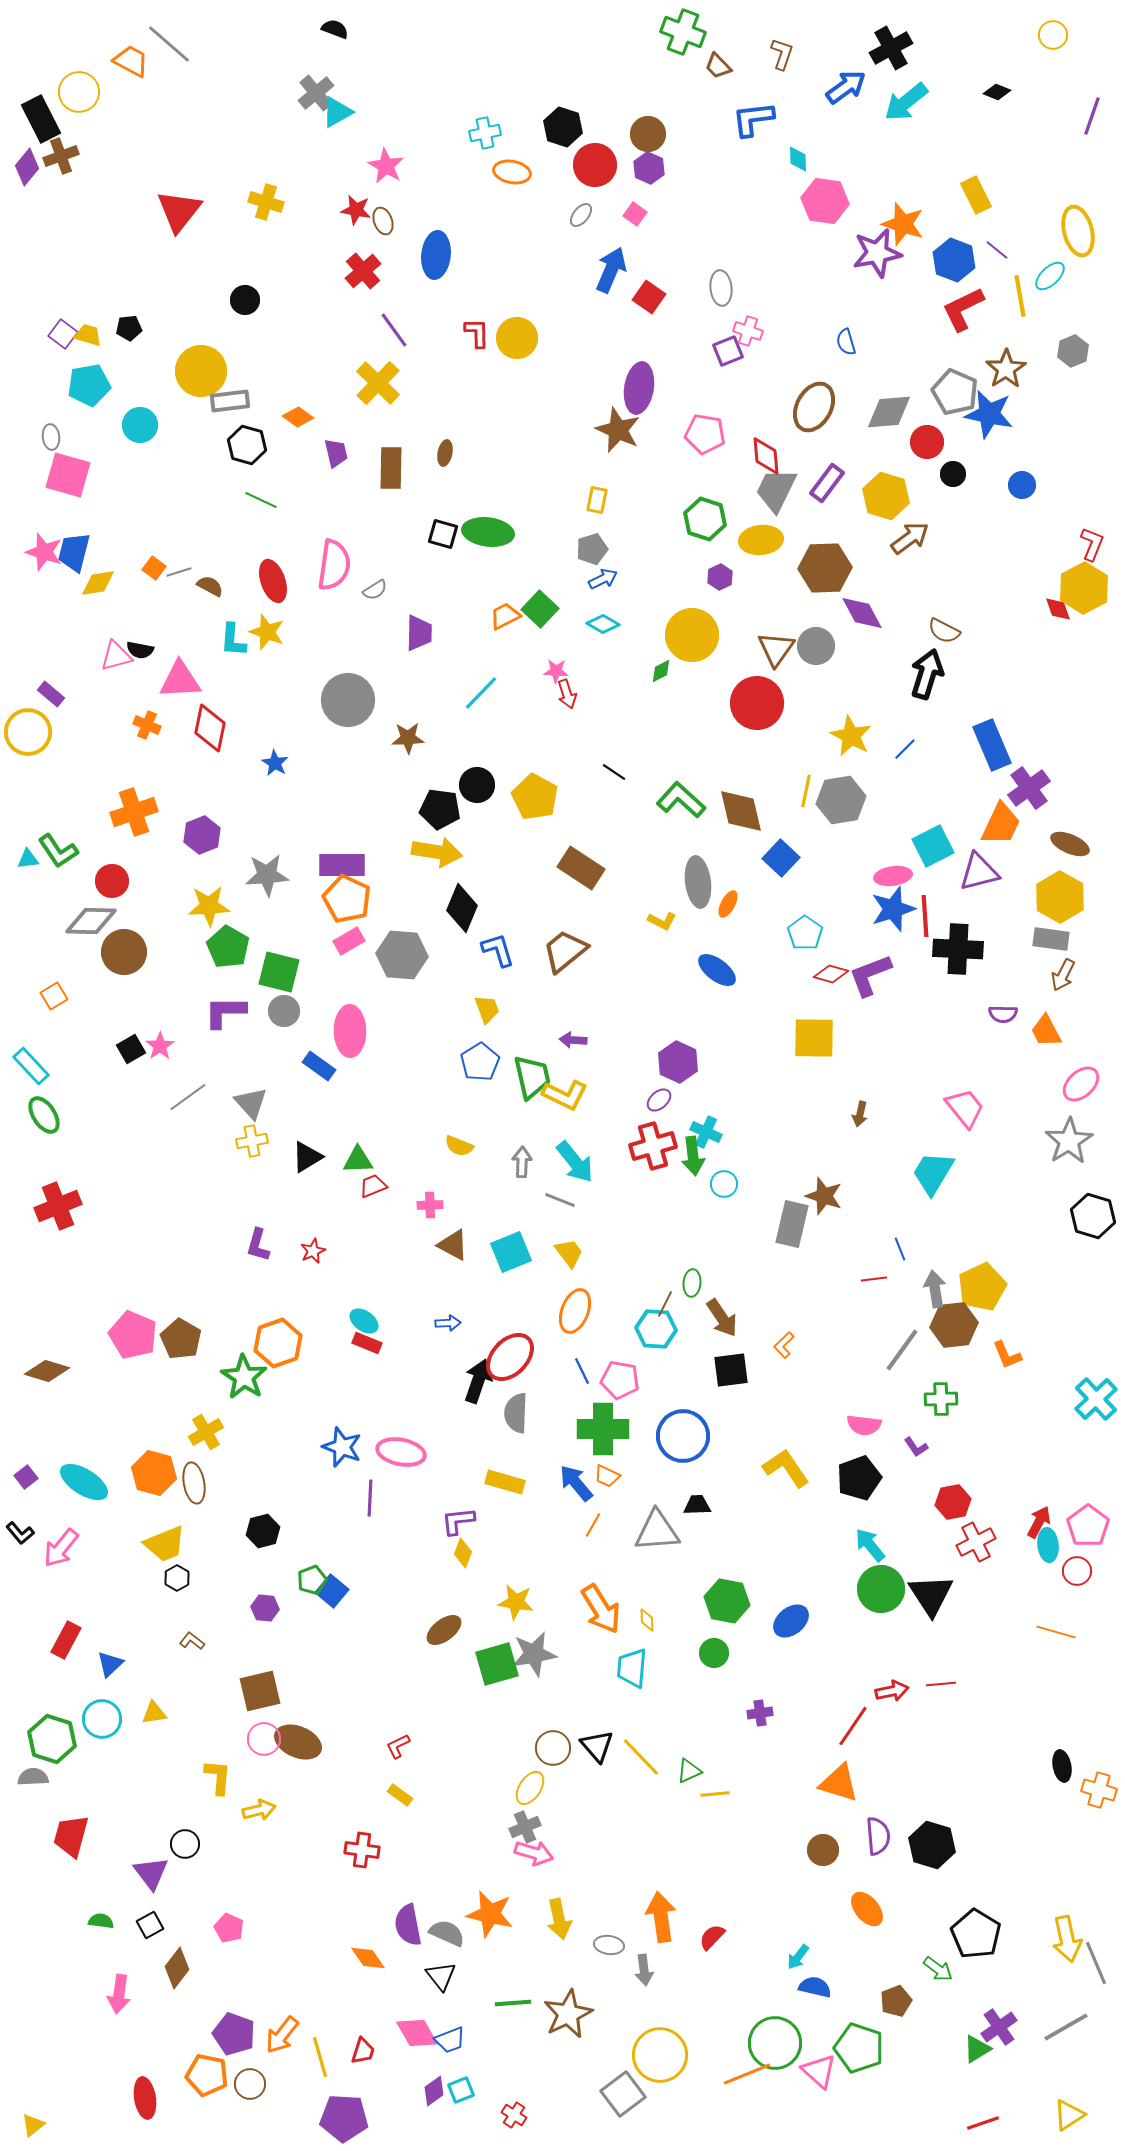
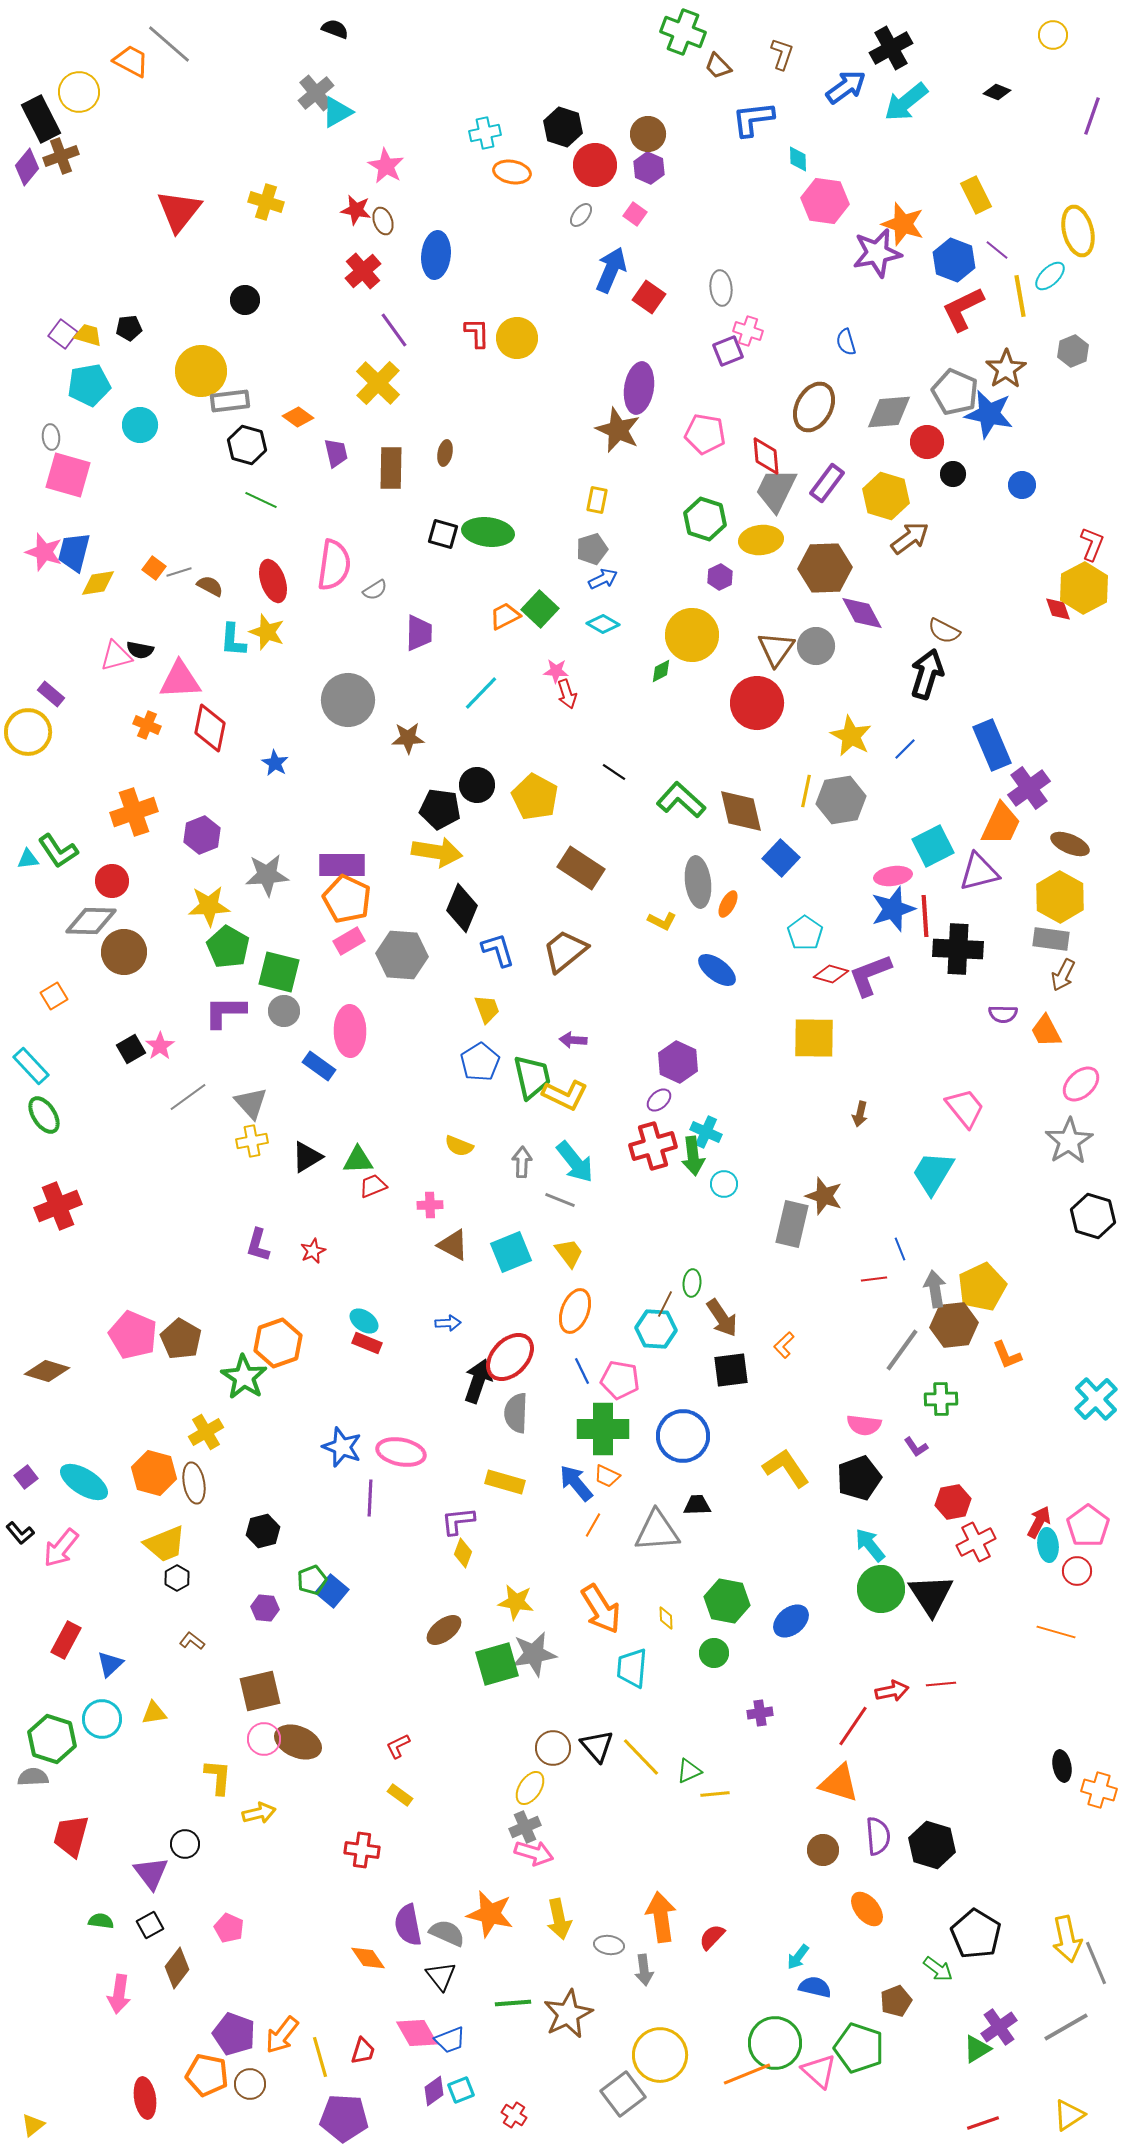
yellow diamond at (647, 1620): moved 19 px right, 2 px up
yellow arrow at (259, 1810): moved 3 px down
